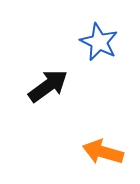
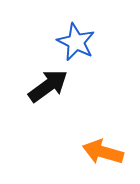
blue star: moved 23 px left
